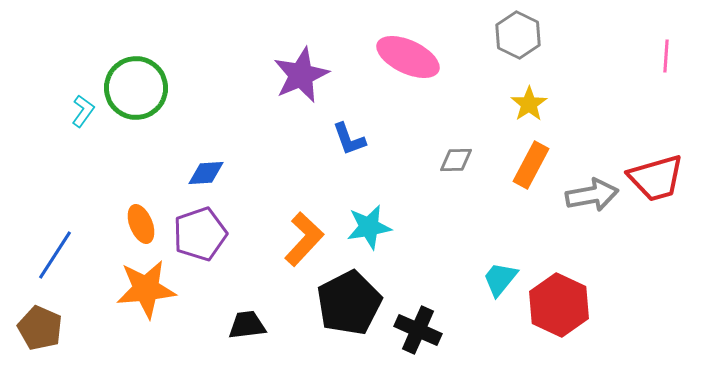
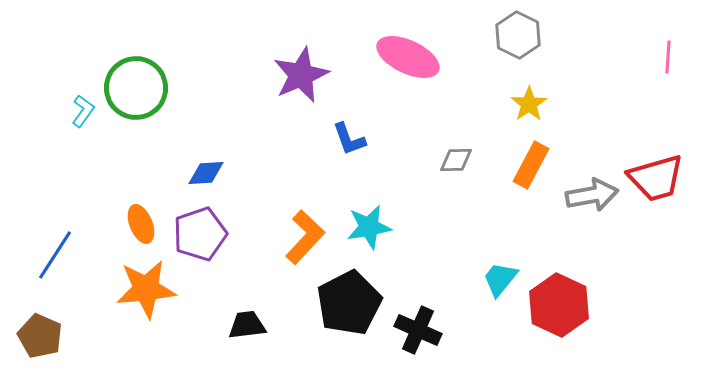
pink line: moved 2 px right, 1 px down
orange L-shape: moved 1 px right, 2 px up
brown pentagon: moved 8 px down
